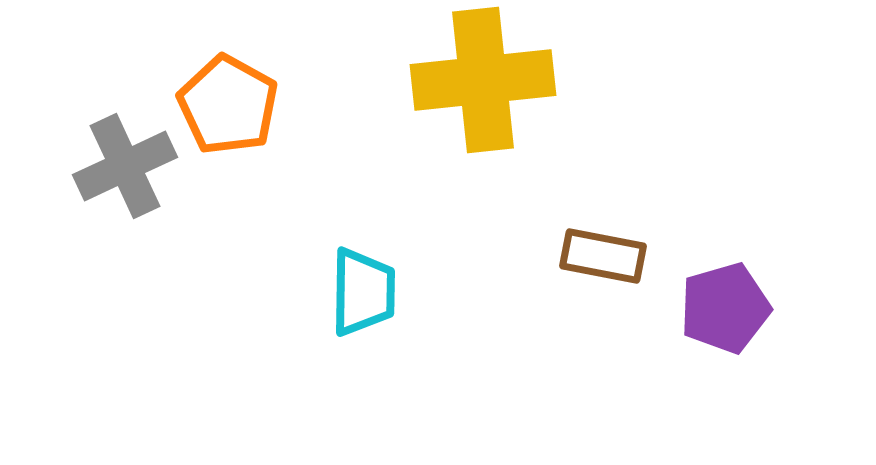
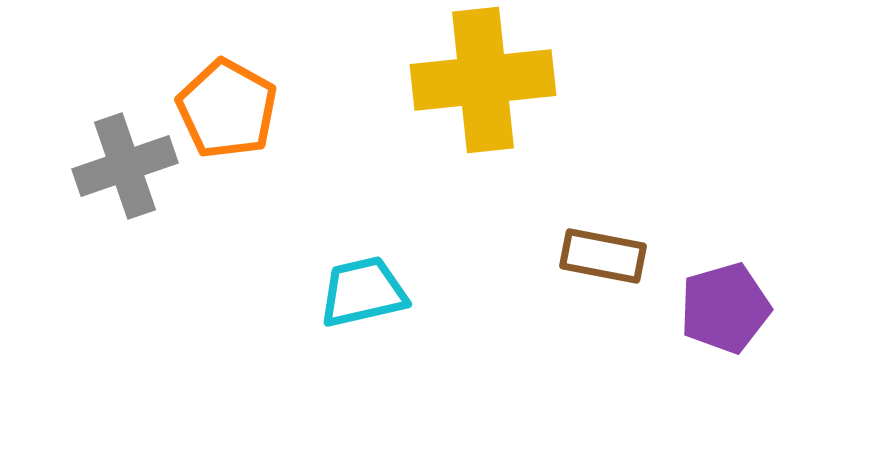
orange pentagon: moved 1 px left, 4 px down
gray cross: rotated 6 degrees clockwise
cyan trapezoid: rotated 104 degrees counterclockwise
